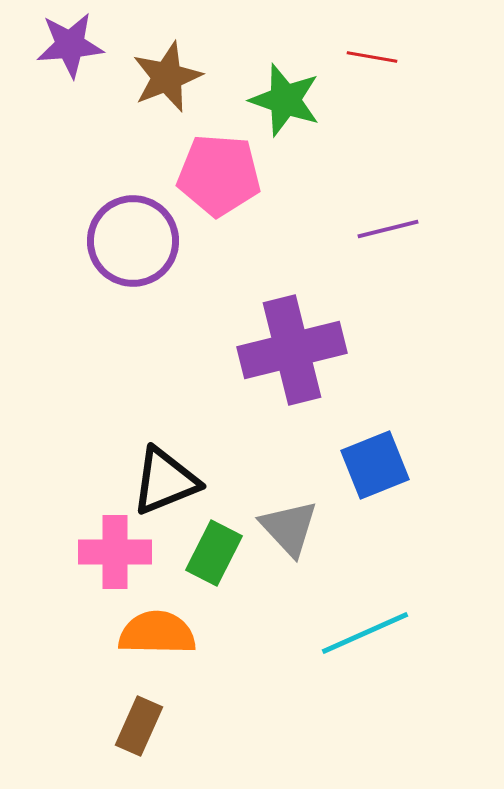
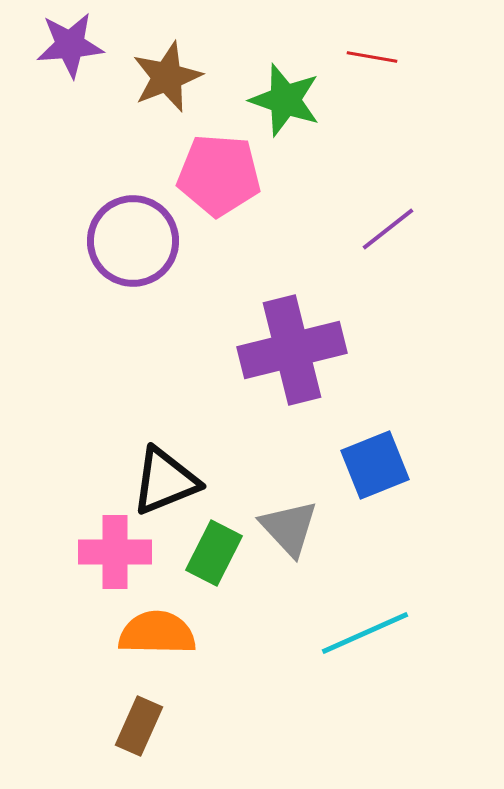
purple line: rotated 24 degrees counterclockwise
